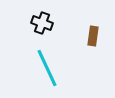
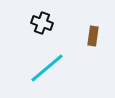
cyan line: rotated 75 degrees clockwise
